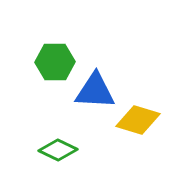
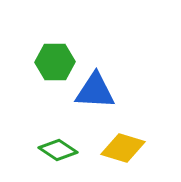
yellow diamond: moved 15 px left, 28 px down
green diamond: rotated 9 degrees clockwise
